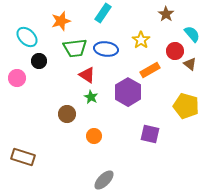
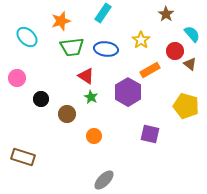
green trapezoid: moved 3 px left, 1 px up
black circle: moved 2 px right, 38 px down
red triangle: moved 1 px left, 1 px down
